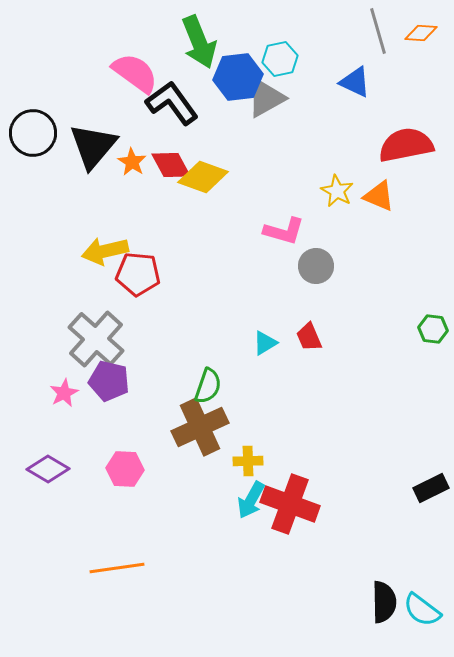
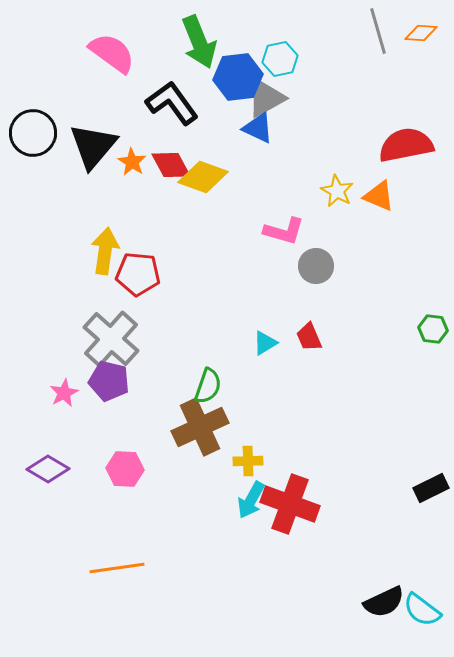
pink semicircle: moved 23 px left, 20 px up
blue triangle: moved 97 px left, 46 px down
yellow arrow: rotated 111 degrees clockwise
gray cross: moved 15 px right
black semicircle: rotated 66 degrees clockwise
